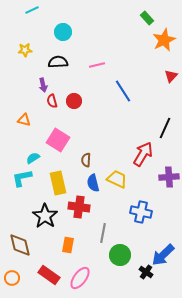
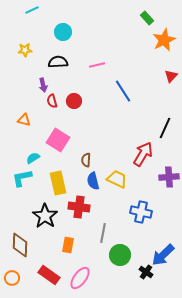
blue semicircle: moved 2 px up
brown diamond: rotated 15 degrees clockwise
